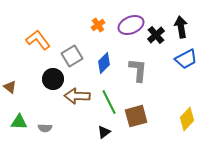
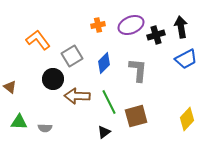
orange cross: rotated 24 degrees clockwise
black cross: rotated 24 degrees clockwise
